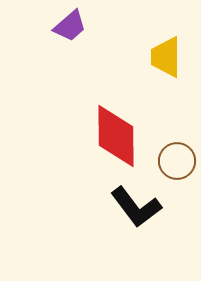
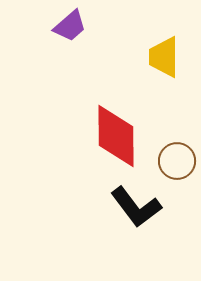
yellow trapezoid: moved 2 px left
